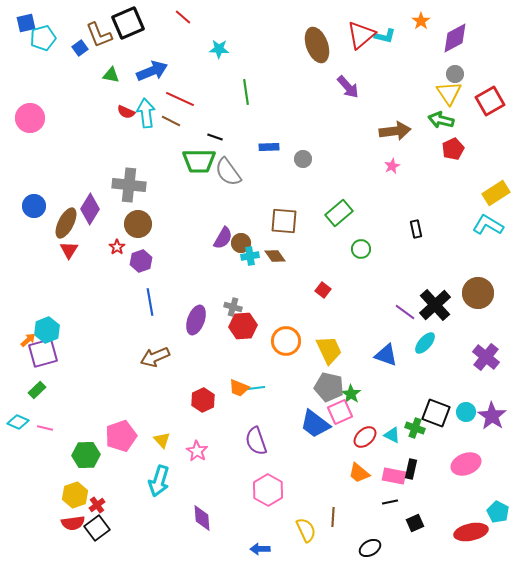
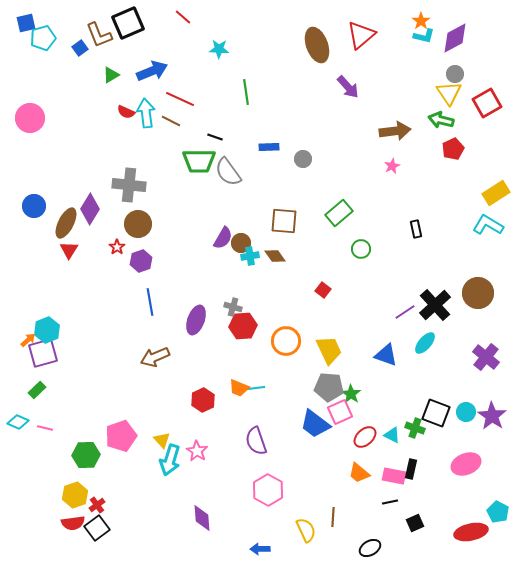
cyan L-shape at (385, 36): moved 39 px right
green triangle at (111, 75): rotated 42 degrees counterclockwise
red square at (490, 101): moved 3 px left, 2 px down
purple line at (405, 312): rotated 70 degrees counterclockwise
gray pentagon at (329, 387): rotated 8 degrees counterclockwise
cyan arrow at (159, 481): moved 11 px right, 21 px up
